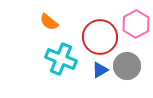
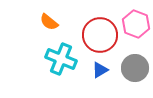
pink hexagon: rotated 12 degrees counterclockwise
red circle: moved 2 px up
gray circle: moved 8 px right, 2 px down
